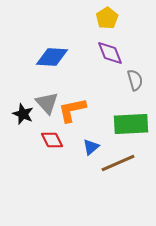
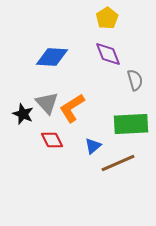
purple diamond: moved 2 px left, 1 px down
orange L-shape: moved 2 px up; rotated 20 degrees counterclockwise
blue triangle: moved 2 px right, 1 px up
